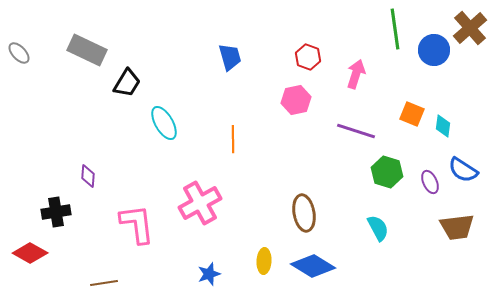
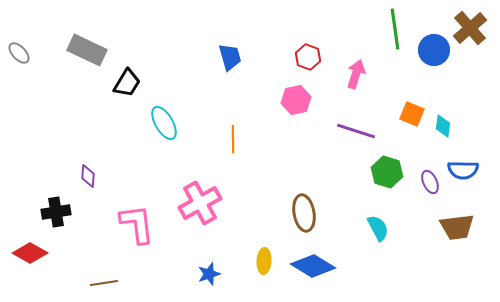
blue semicircle: rotated 32 degrees counterclockwise
